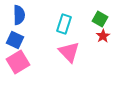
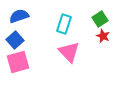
blue semicircle: moved 1 px down; rotated 108 degrees counterclockwise
green square: rotated 28 degrees clockwise
red star: rotated 16 degrees counterclockwise
blue square: rotated 24 degrees clockwise
pink square: rotated 15 degrees clockwise
